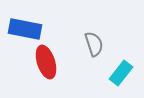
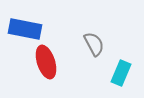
gray semicircle: rotated 10 degrees counterclockwise
cyan rectangle: rotated 15 degrees counterclockwise
